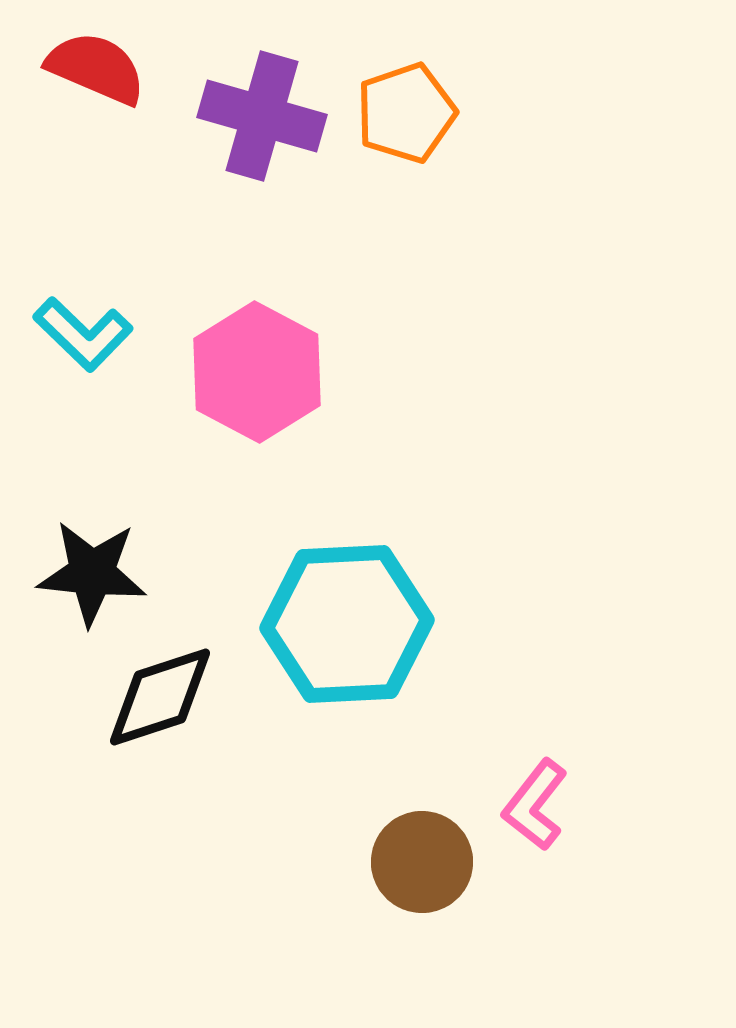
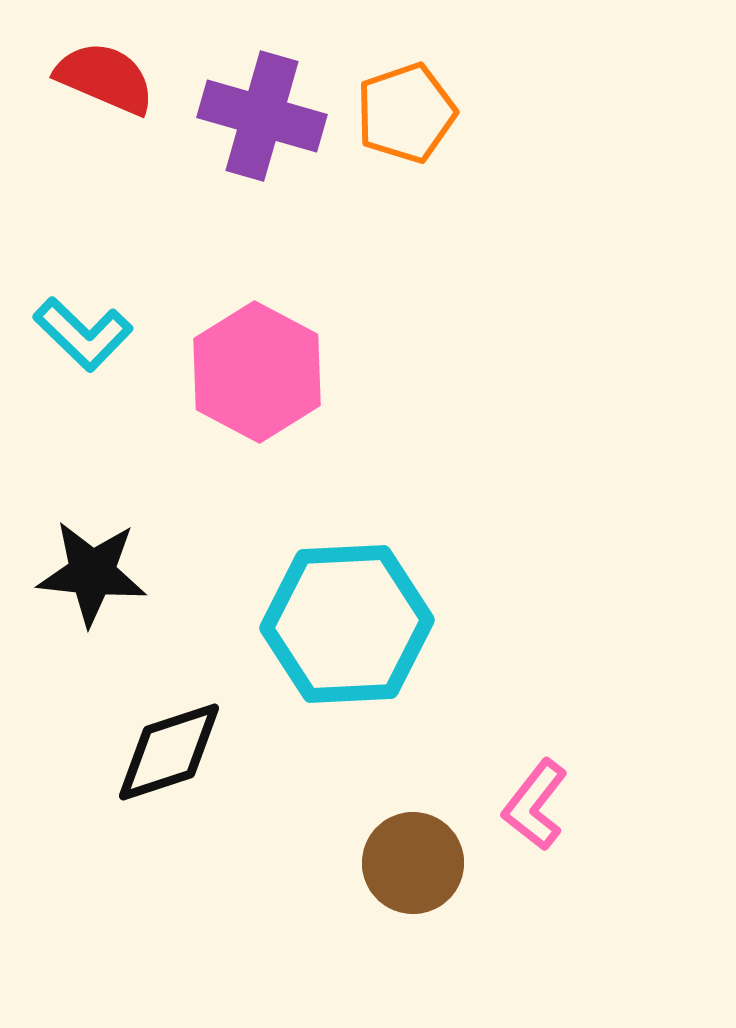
red semicircle: moved 9 px right, 10 px down
black diamond: moved 9 px right, 55 px down
brown circle: moved 9 px left, 1 px down
